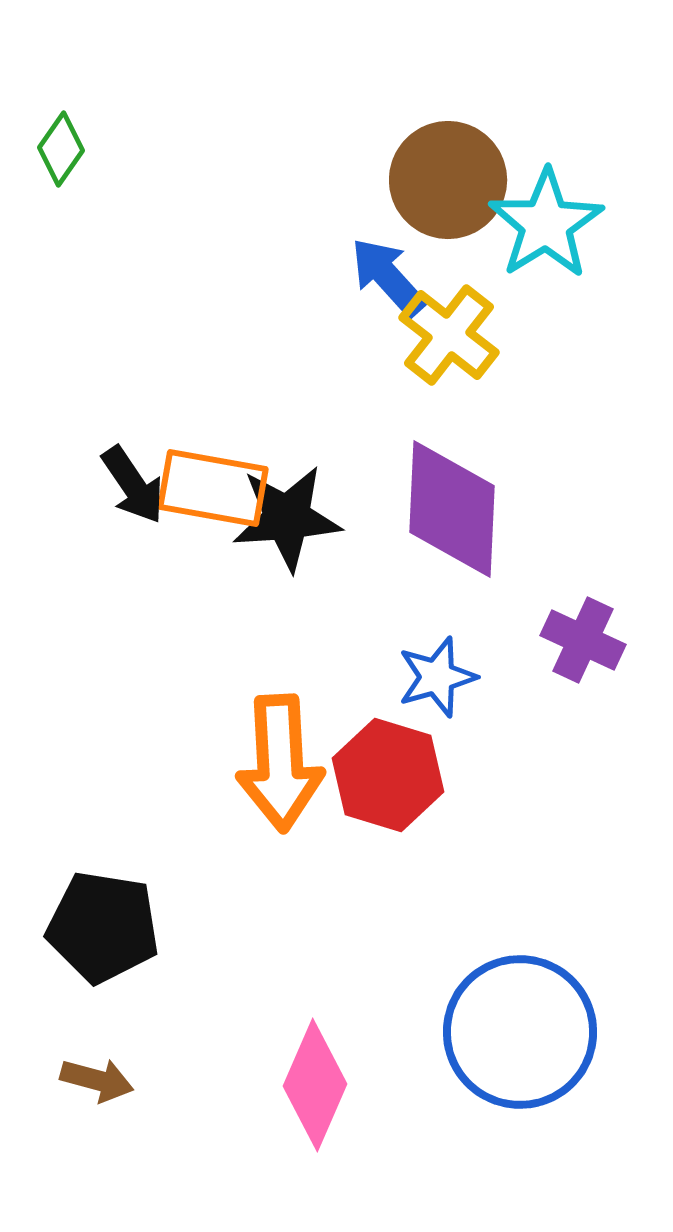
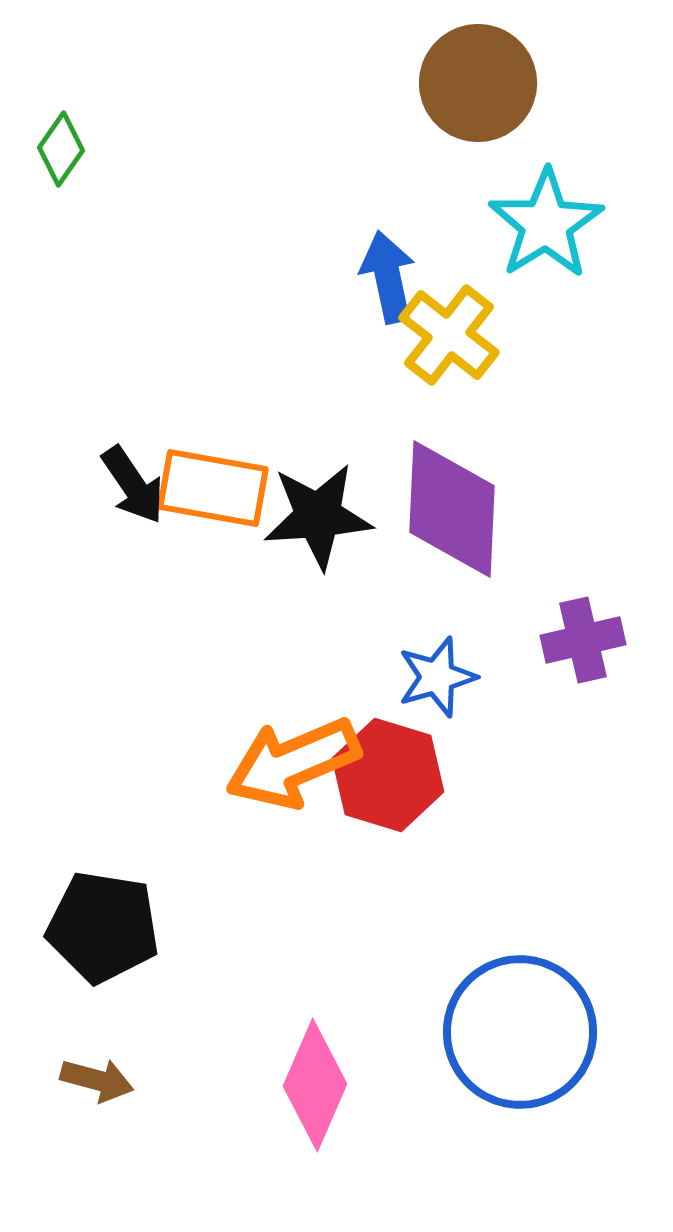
brown circle: moved 30 px right, 97 px up
blue arrow: rotated 30 degrees clockwise
black star: moved 31 px right, 2 px up
purple cross: rotated 38 degrees counterclockwise
orange arrow: moved 13 px right; rotated 70 degrees clockwise
